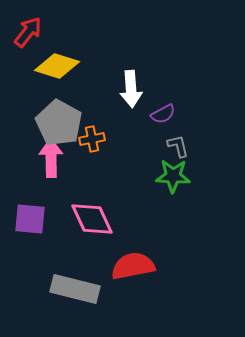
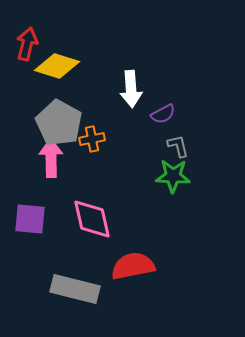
red arrow: moved 1 px left, 12 px down; rotated 24 degrees counterclockwise
pink diamond: rotated 12 degrees clockwise
